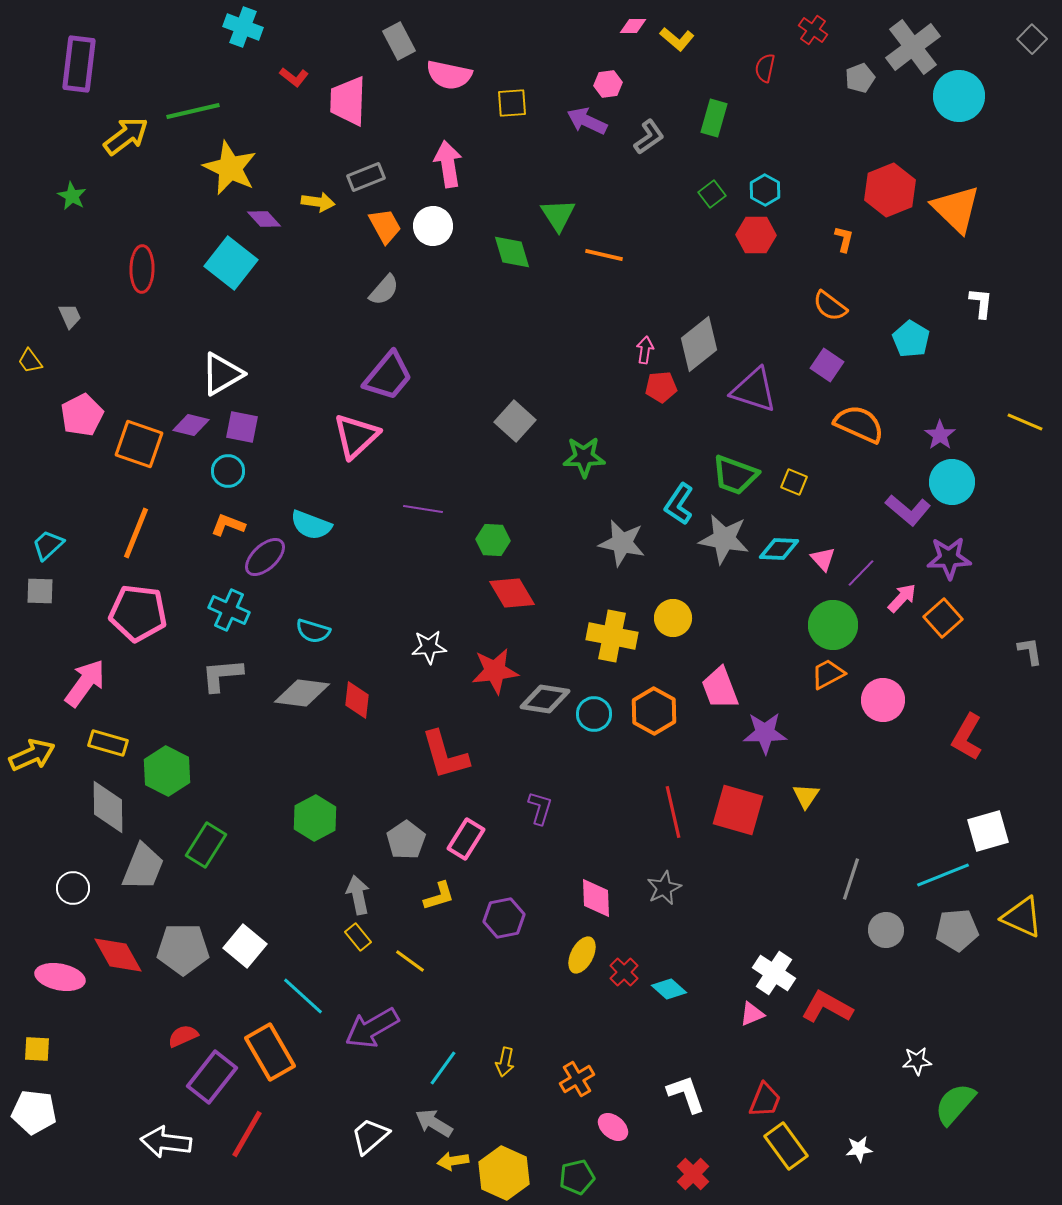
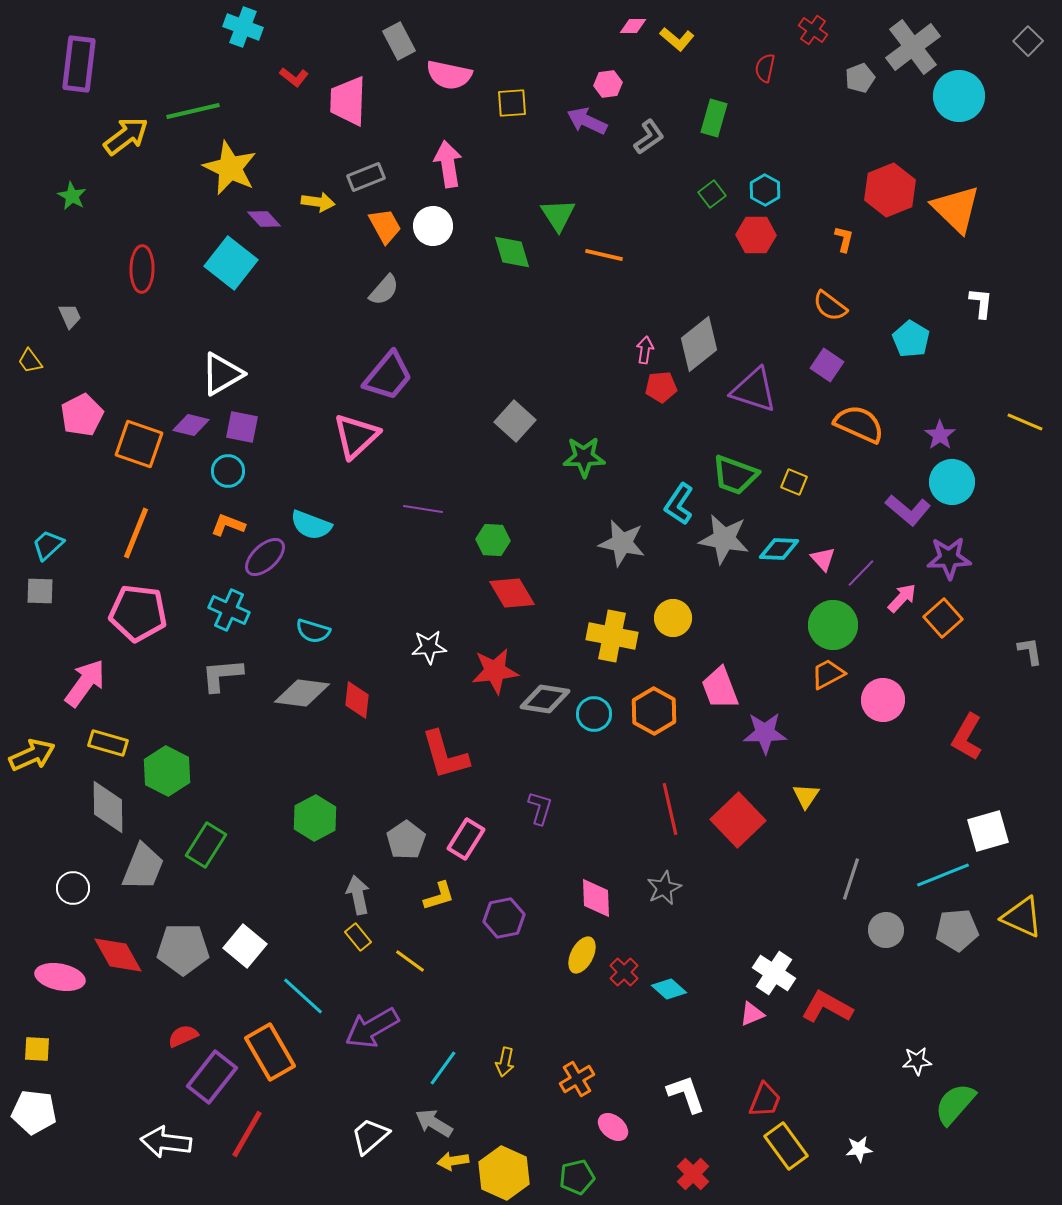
gray square at (1032, 39): moved 4 px left, 2 px down
red square at (738, 810): moved 10 px down; rotated 30 degrees clockwise
red line at (673, 812): moved 3 px left, 3 px up
